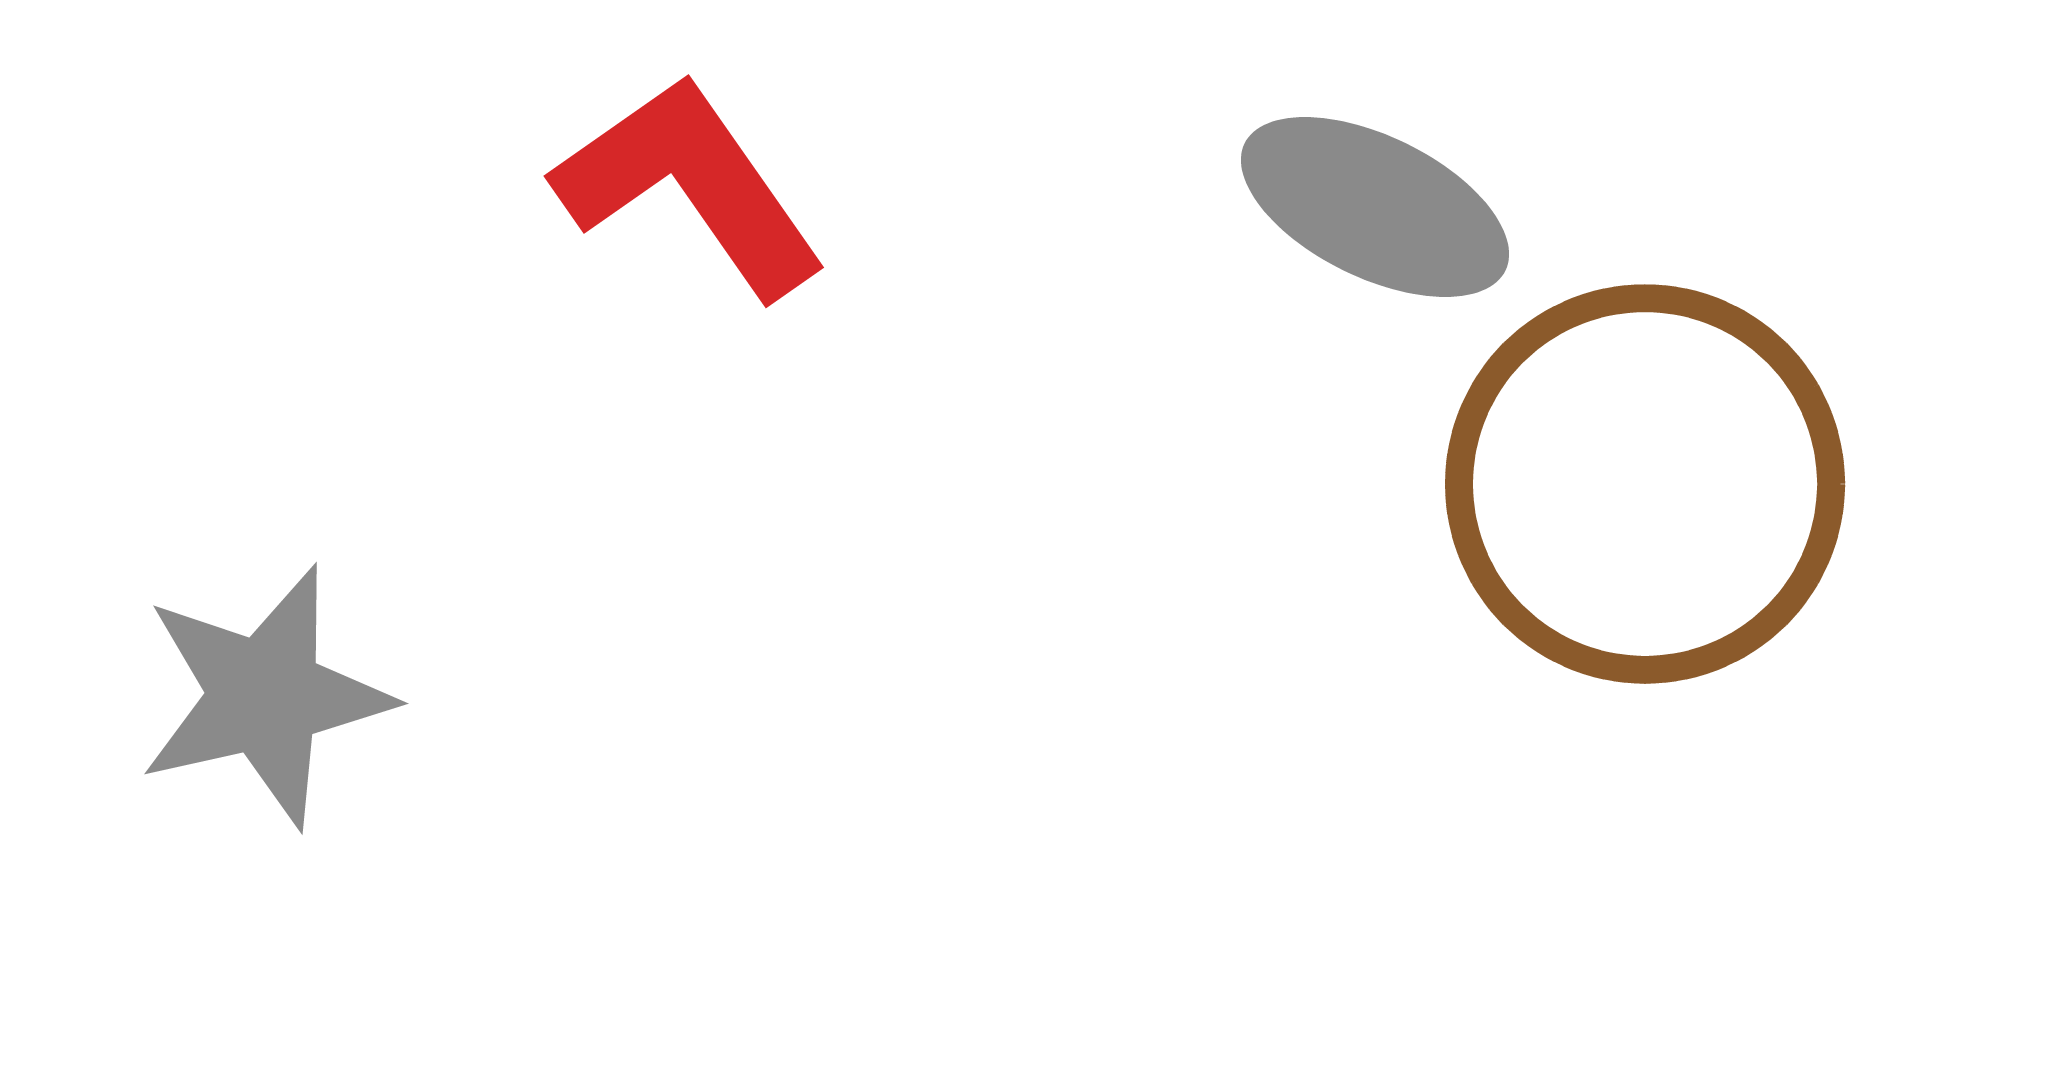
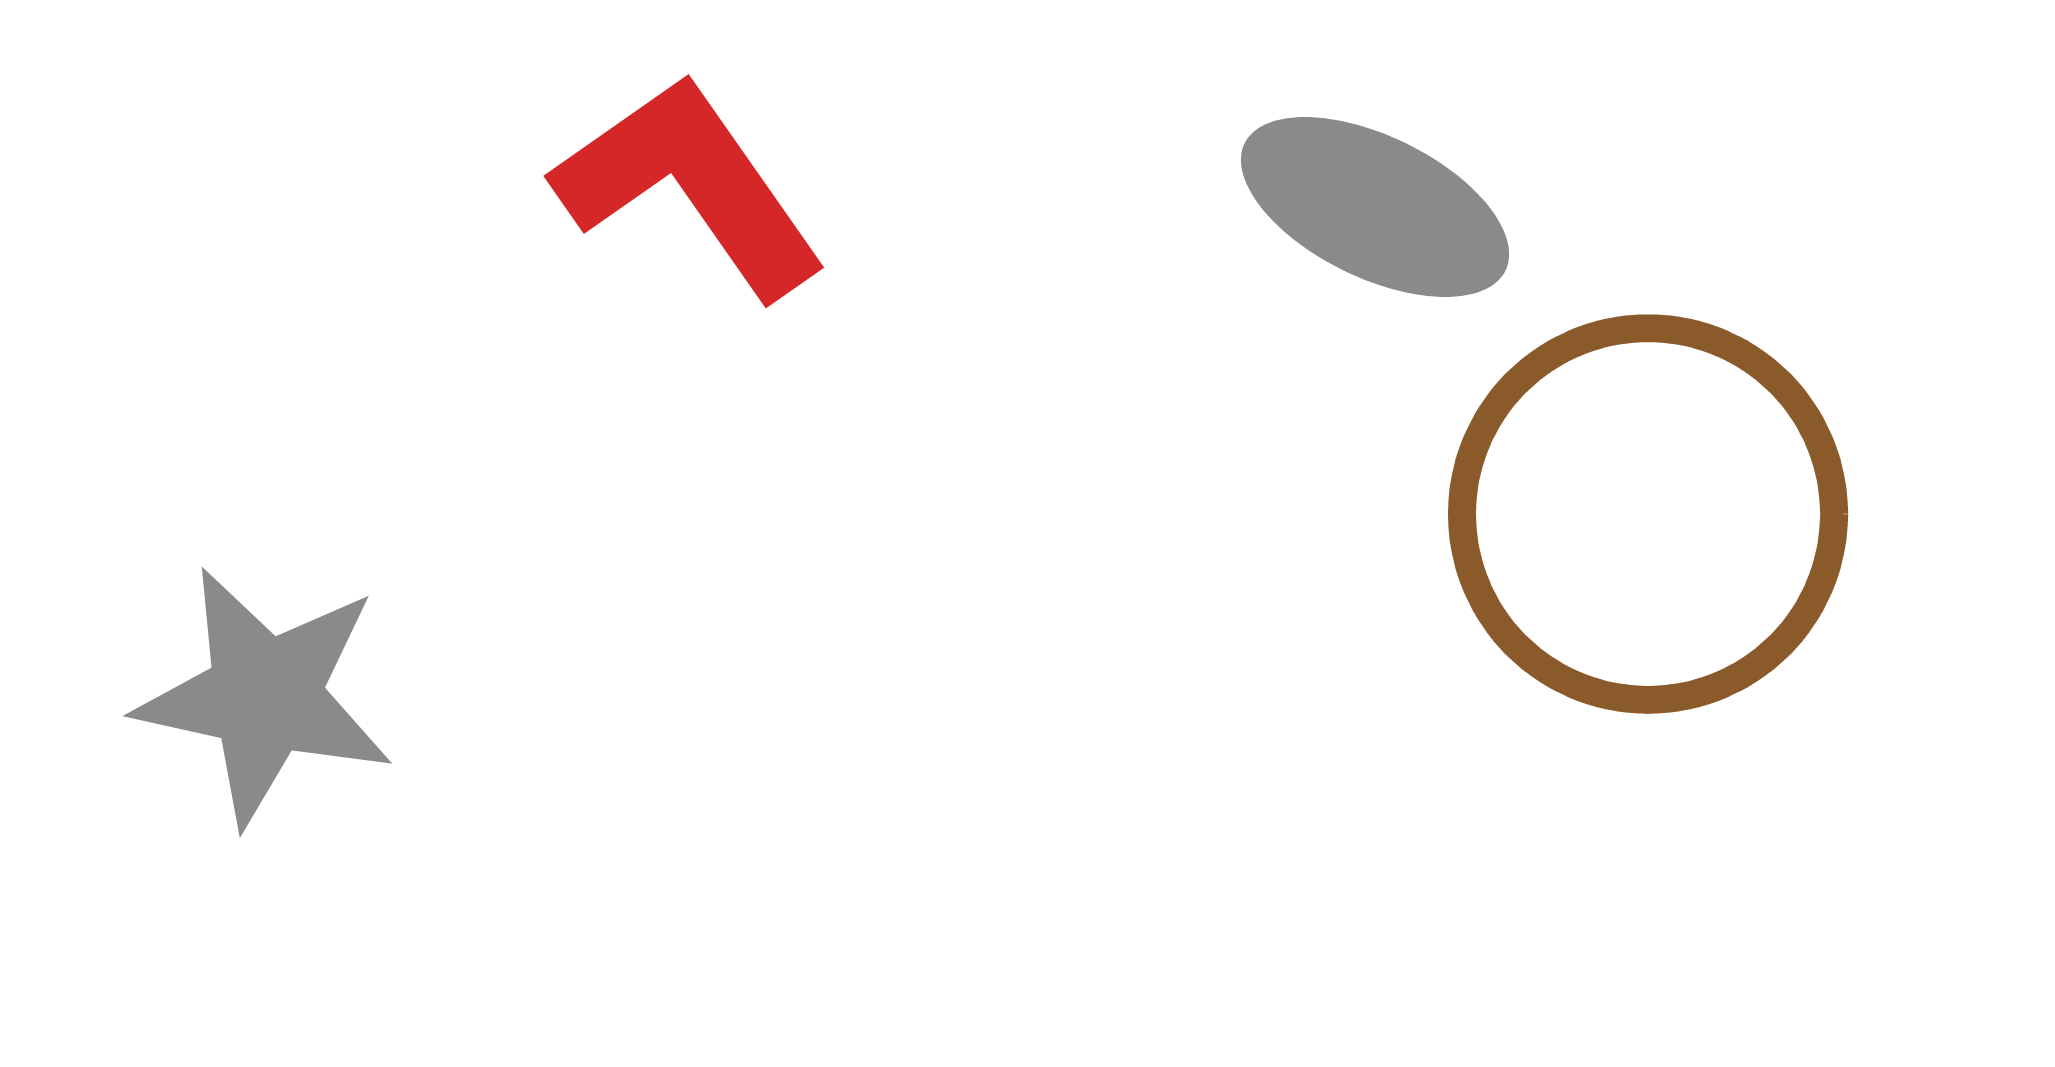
brown circle: moved 3 px right, 30 px down
gray star: rotated 25 degrees clockwise
